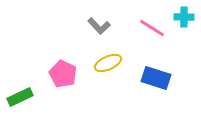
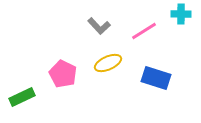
cyan cross: moved 3 px left, 3 px up
pink line: moved 8 px left, 3 px down; rotated 64 degrees counterclockwise
green rectangle: moved 2 px right
